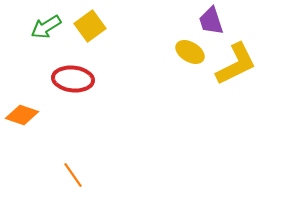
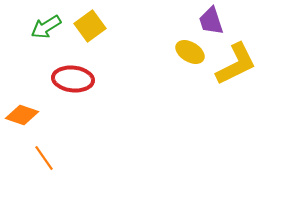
orange line: moved 29 px left, 17 px up
